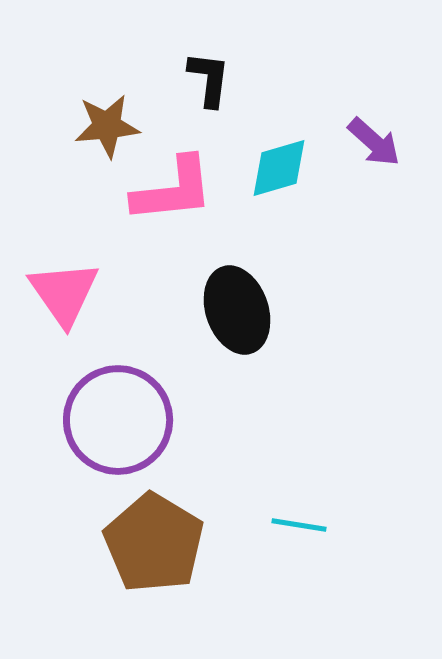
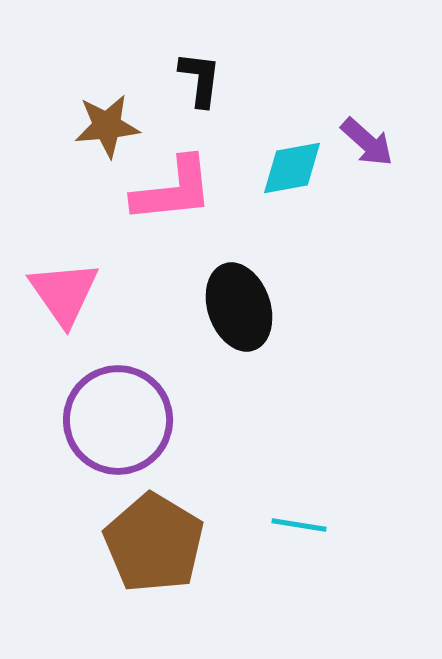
black L-shape: moved 9 px left
purple arrow: moved 7 px left
cyan diamond: moved 13 px right; rotated 6 degrees clockwise
black ellipse: moved 2 px right, 3 px up
